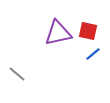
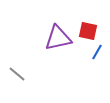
purple triangle: moved 5 px down
blue line: moved 4 px right, 2 px up; rotated 21 degrees counterclockwise
